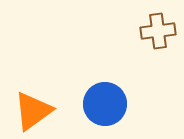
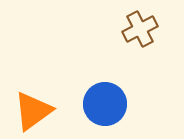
brown cross: moved 18 px left, 2 px up; rotated 20 degrees counterclockwise
